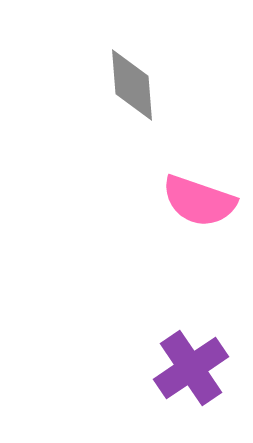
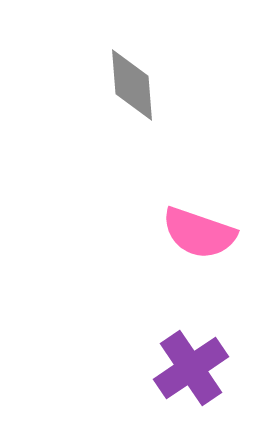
pink semicircle: moved 32 px down
